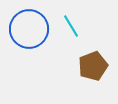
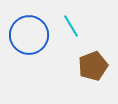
blue circle: moved 6 px down
